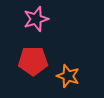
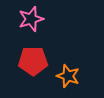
pink star: moved 5 px left
